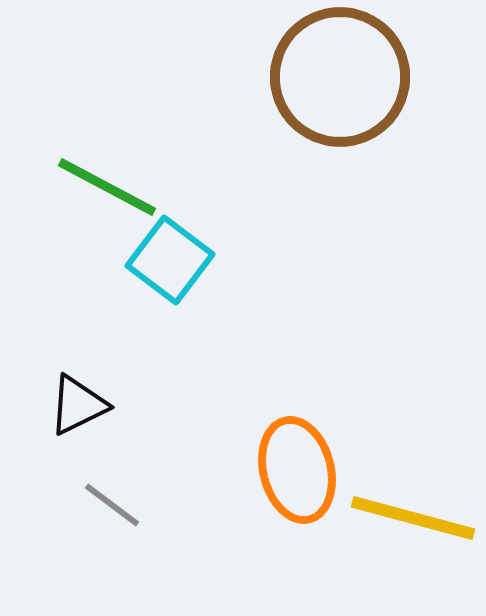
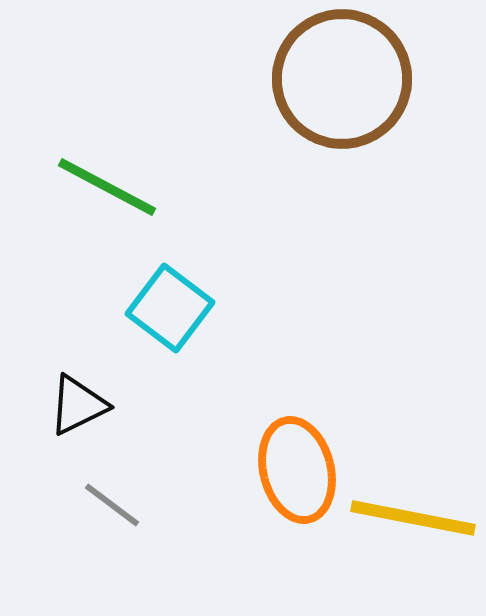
brown circle: moved 2 px right, 2 px down
cyan square: moved 48 px down
yellow line: rotated 4 degrees counterclockwise
